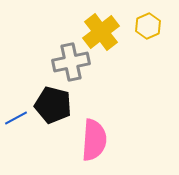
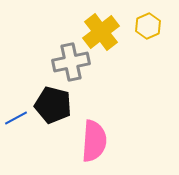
pink semicircle: moved 1 px down
